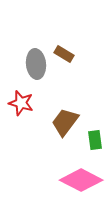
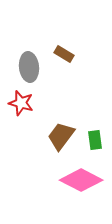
gray ellipse: moved 7 px left, 3 px down
brown trapezoid: moved 4 px left, 14 px down
